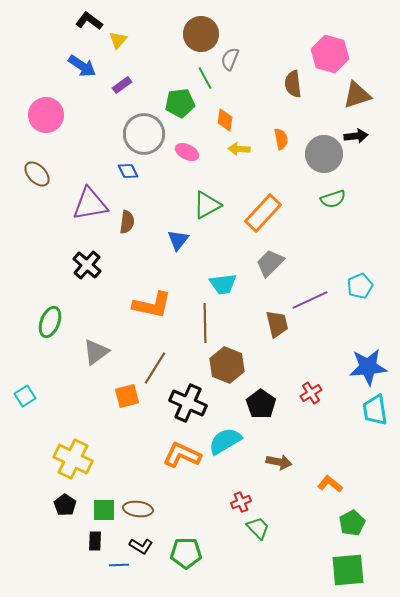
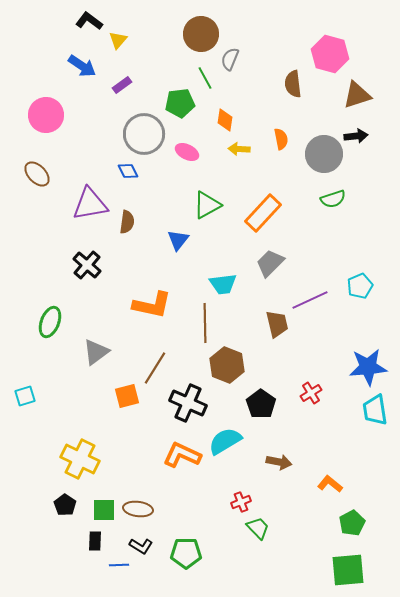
cyan square at (25, 396): rotated 15 degrees clockwise
yellow cross at (73, 459): moved 7 px right
